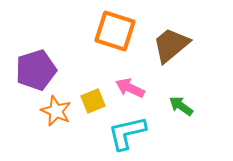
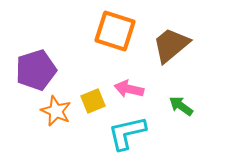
pink arrow: moved 1 px left, 1 px down; rotated 12 degrees counterclockwise
